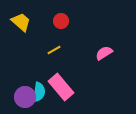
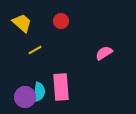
yellow trapezoid: moved 1 px right, 1 px down
yellow line: moved 19 px left
pink rectangle: rotated 36 degrees clockwise
